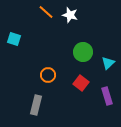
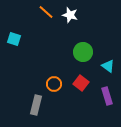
cyan triangle: moved 3 px down; rotated 40 degrees counterclockwise
orange circle: moved 6 px right, 9 px down
